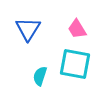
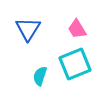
cyan square: rotated 32 degrees counterclockwise
